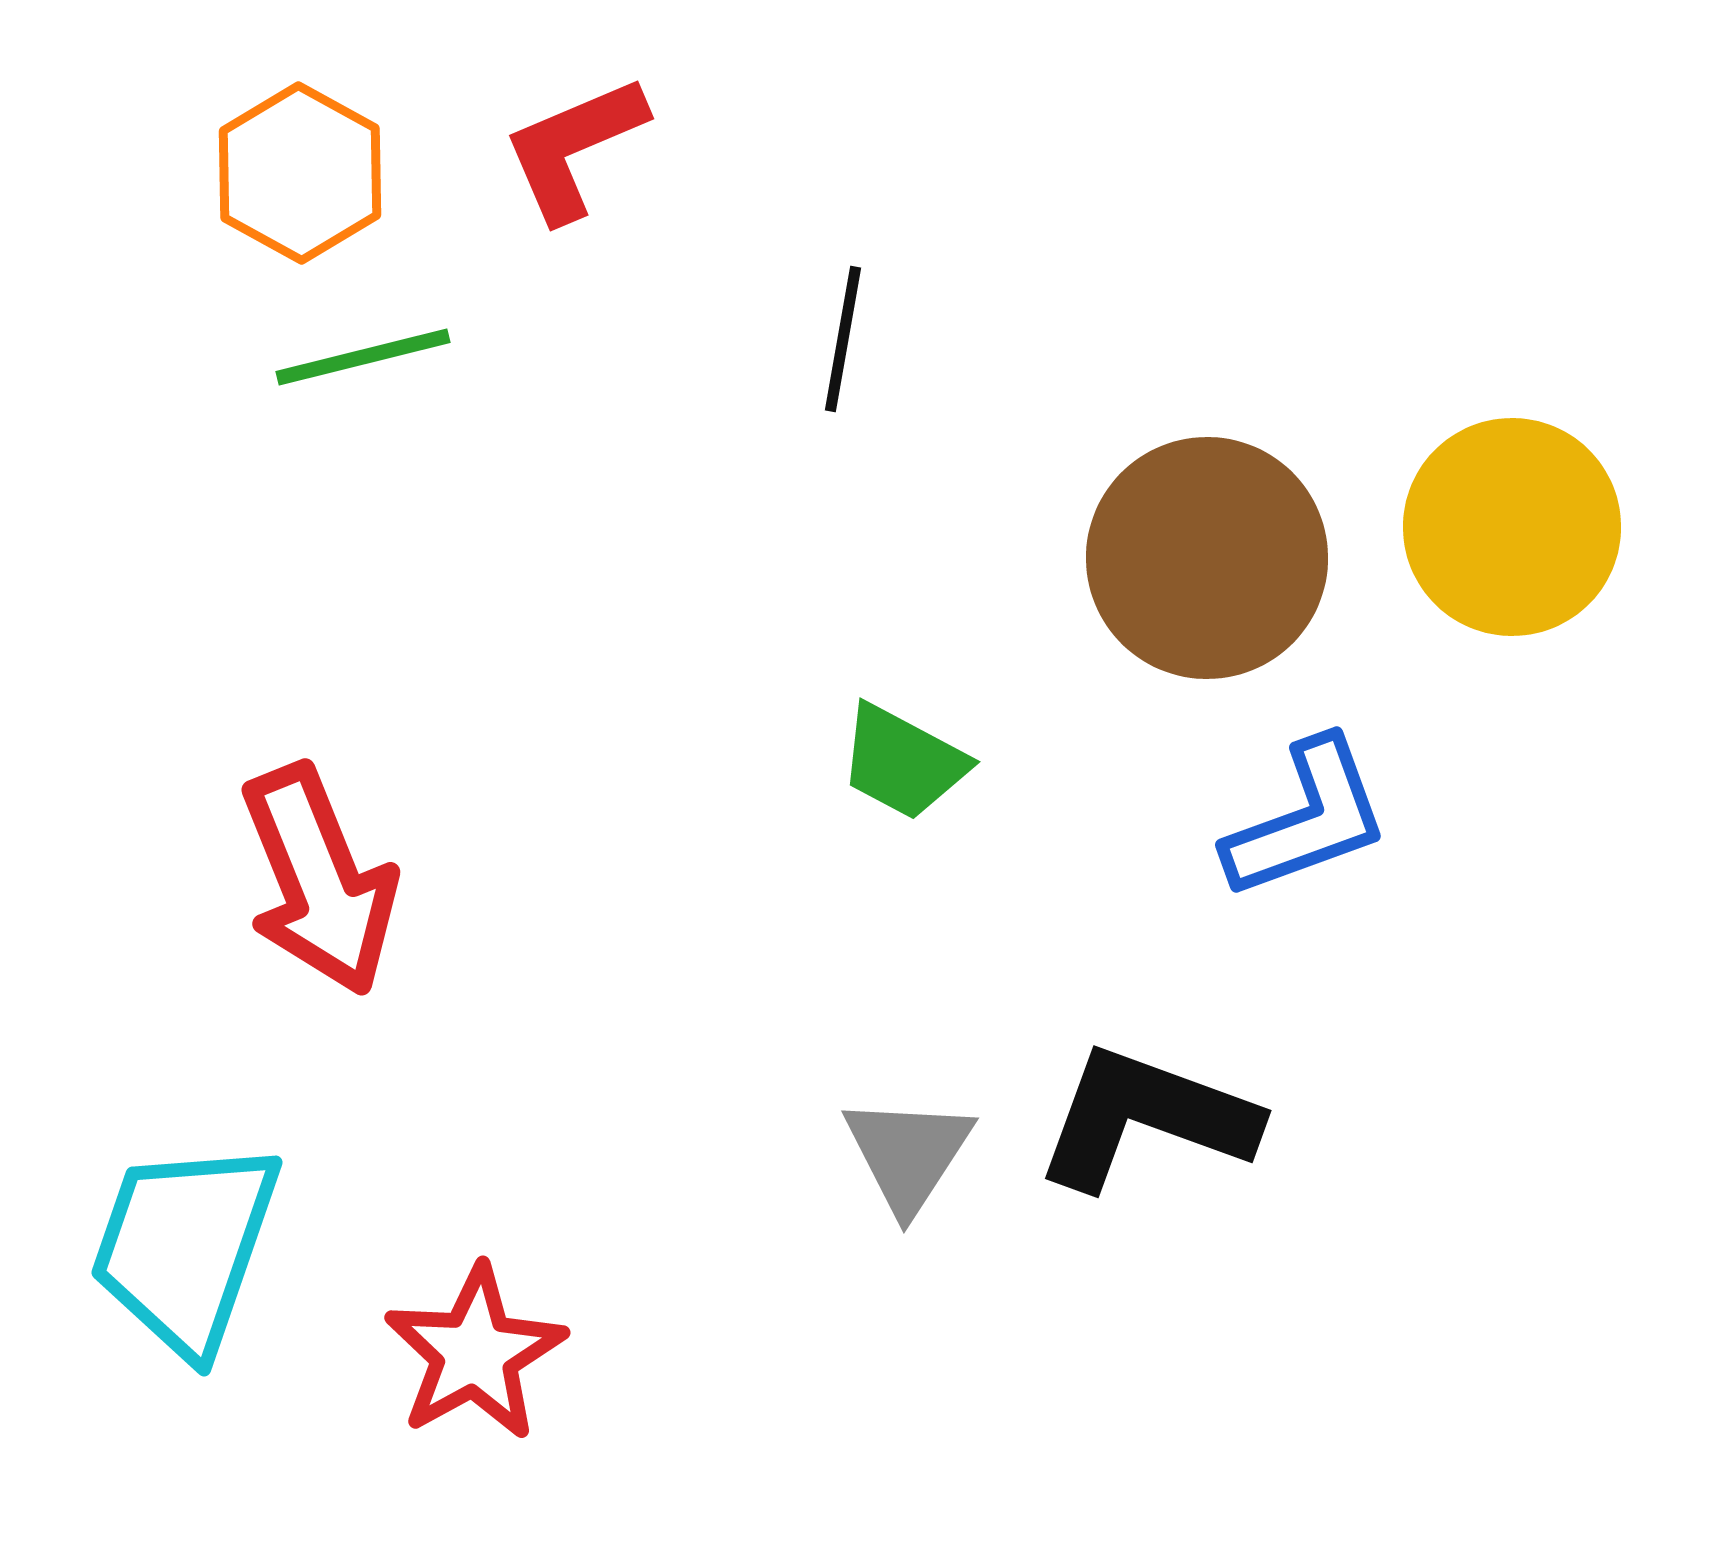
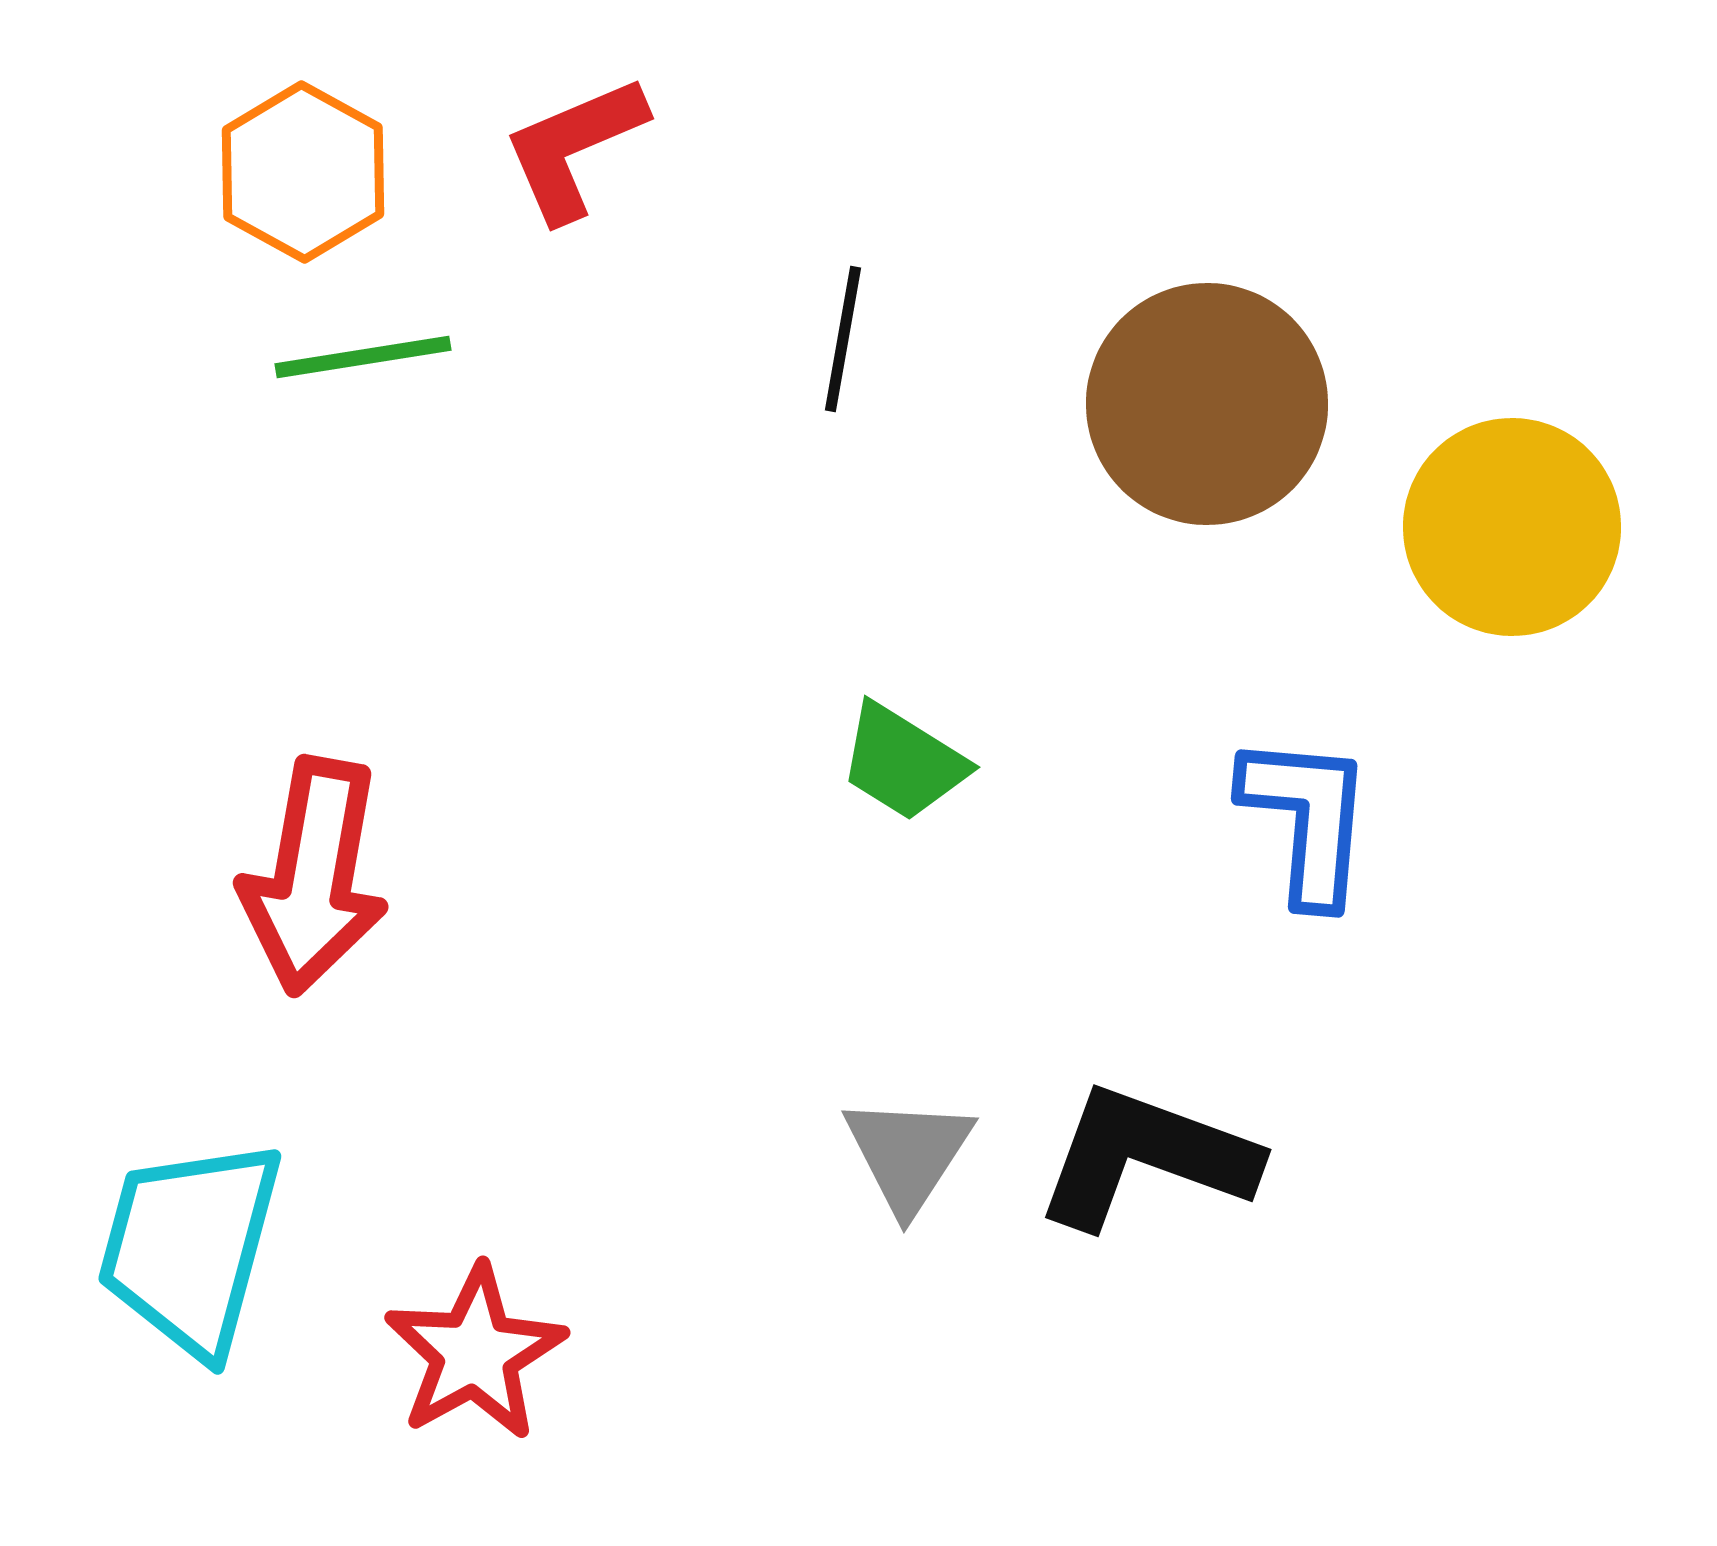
orange hexagon: moved 3 px right, 1 px up
green line: rotated 5 degrees clockwise
brown circle: moved 154 px up
green trapezoid: rotated 4 degrees clockwise
blue L-shape: rotated 65 degrees counterclockwise
red arrow: moved 5 px left, 4 px up; rotated 32 degrees clockwise
black L-shape: moved 39 px down
cyan trapezoid: moved 5 px right; rotated 4 degrees counterclockwise
